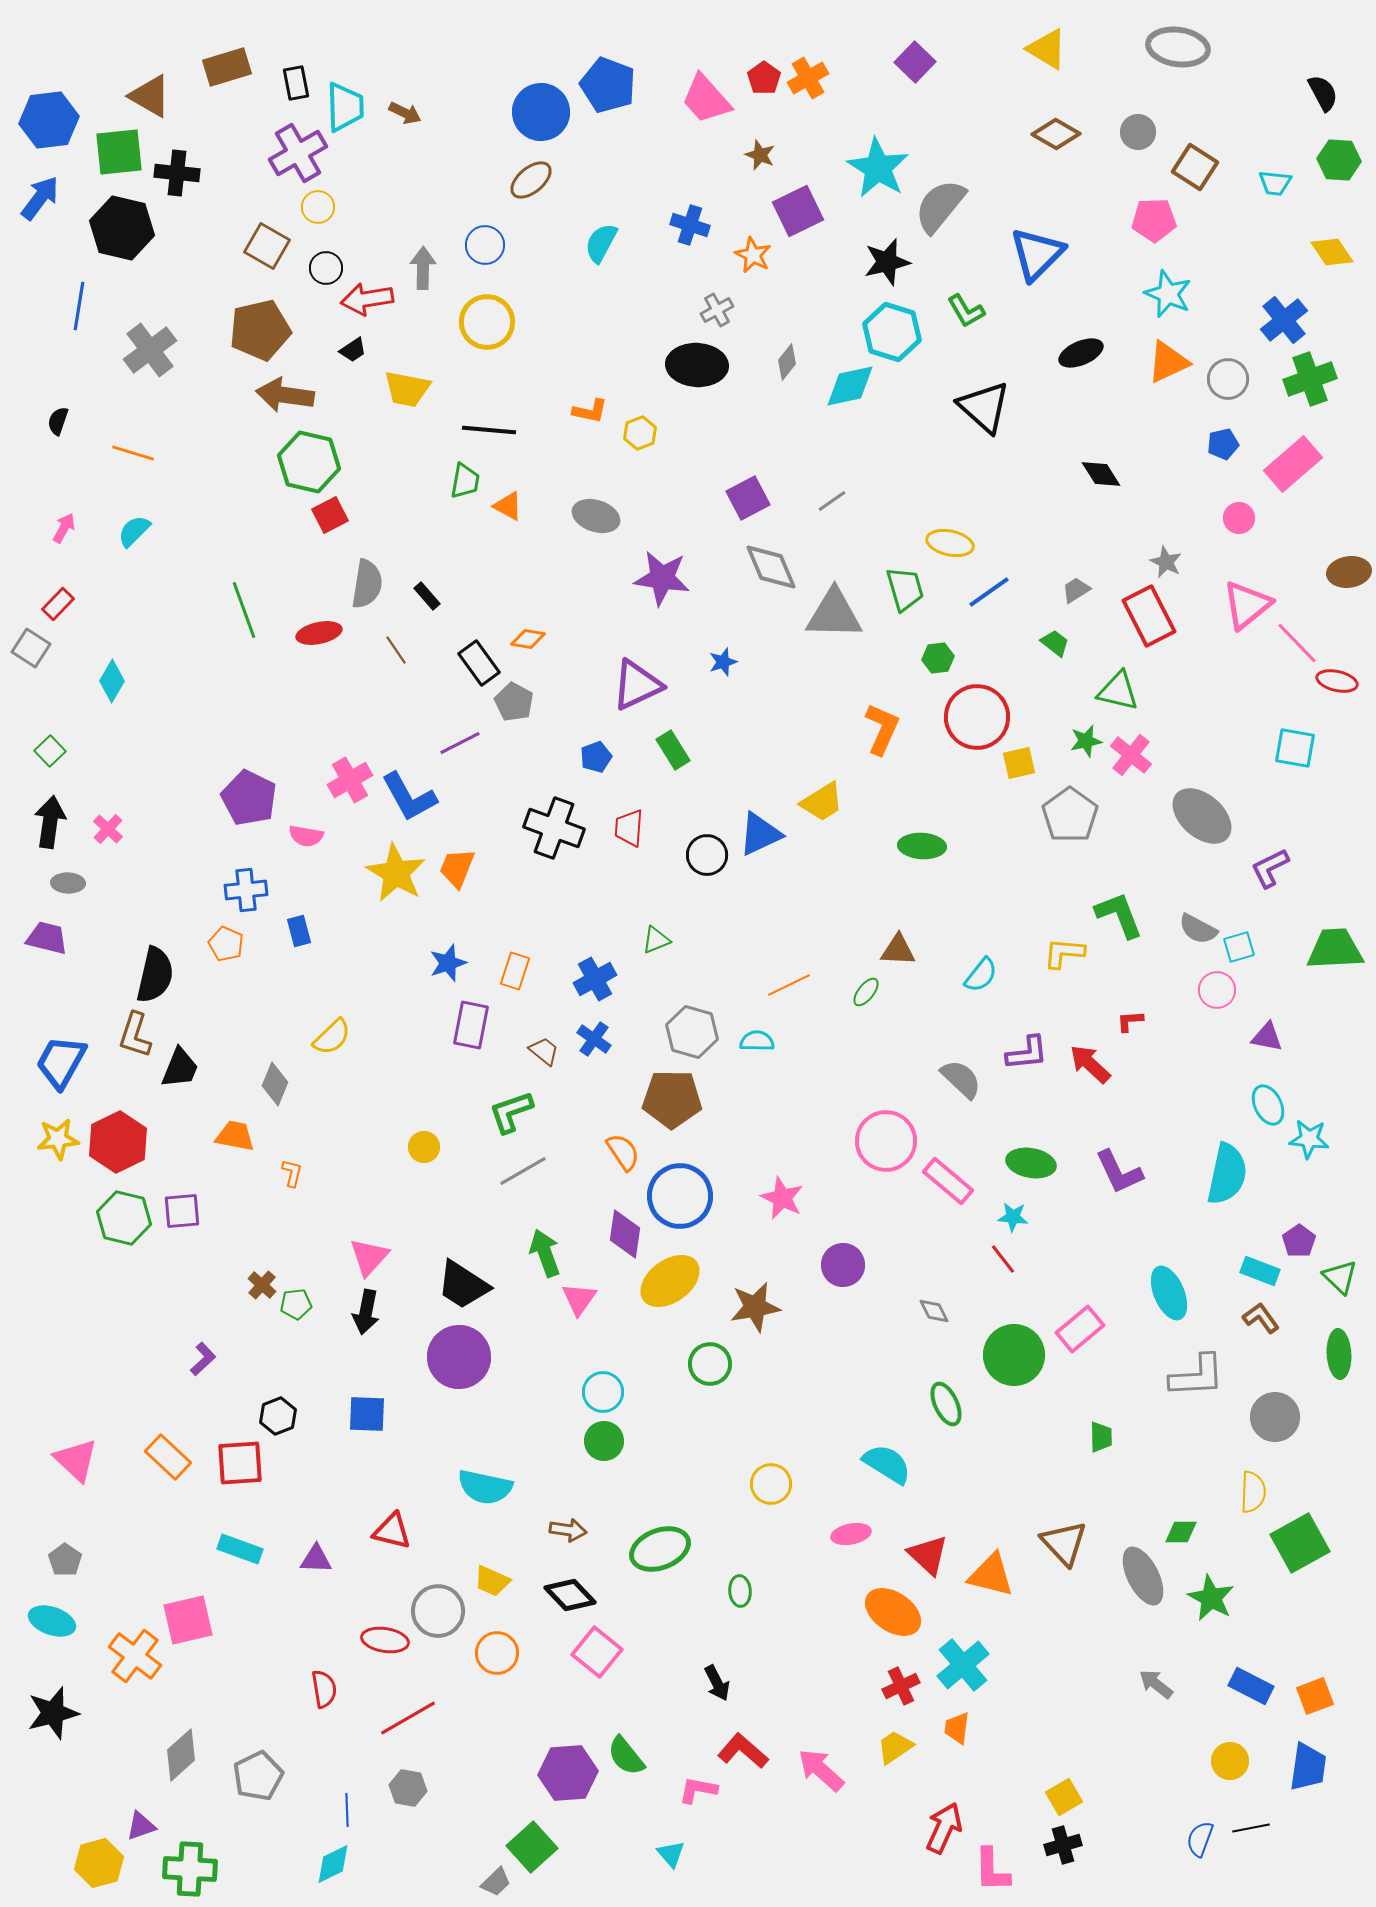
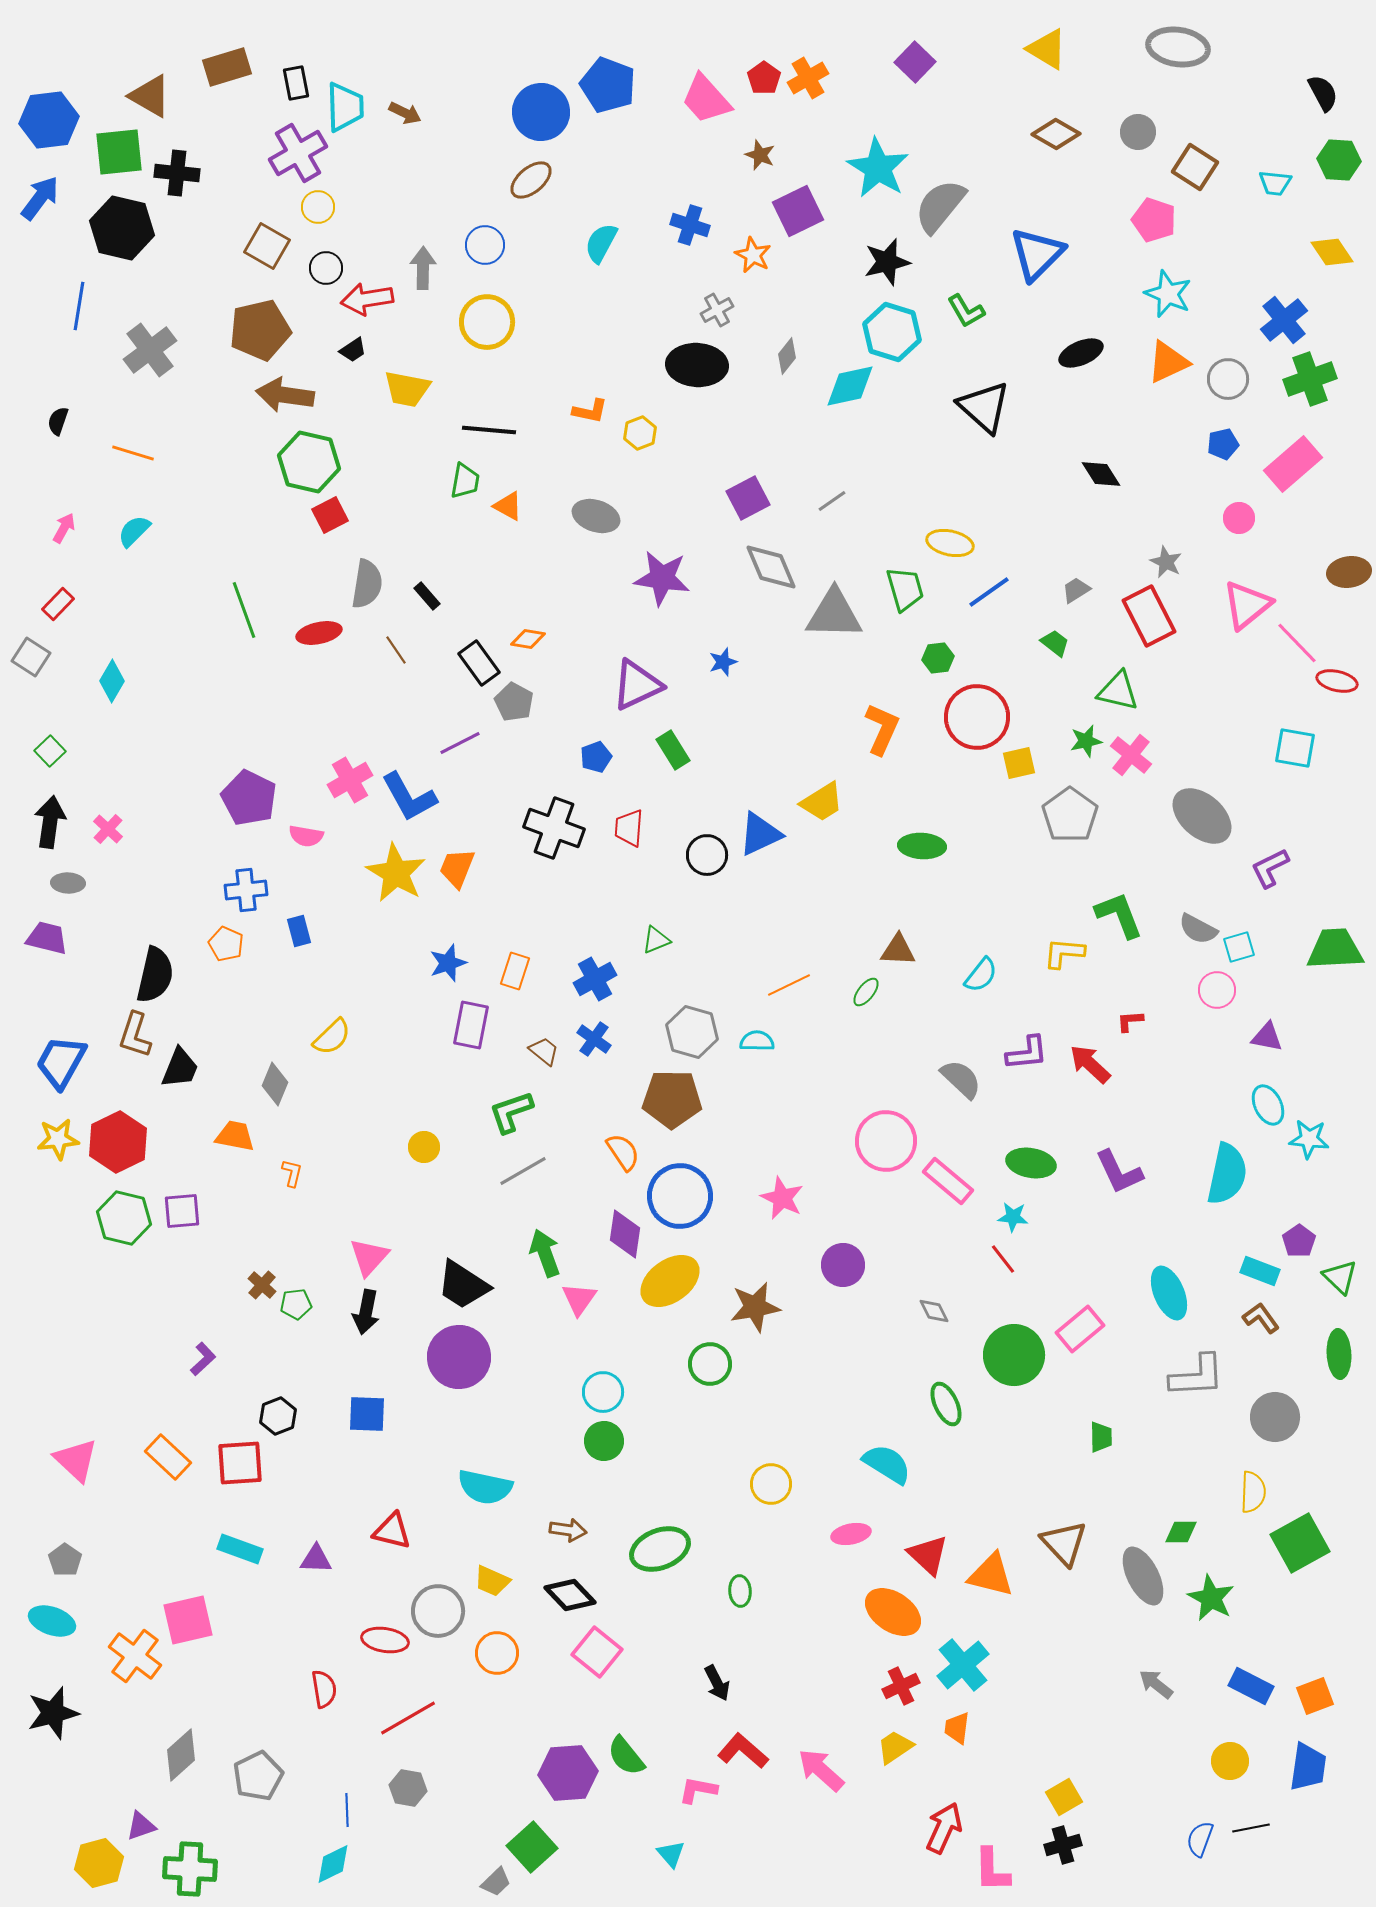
pink pentagon at (1154, 220): rotated 21 degrees clockwise
gray diamond at (787, 362): moved 6 px up
gray square at (31, 648): moved 9 px down
